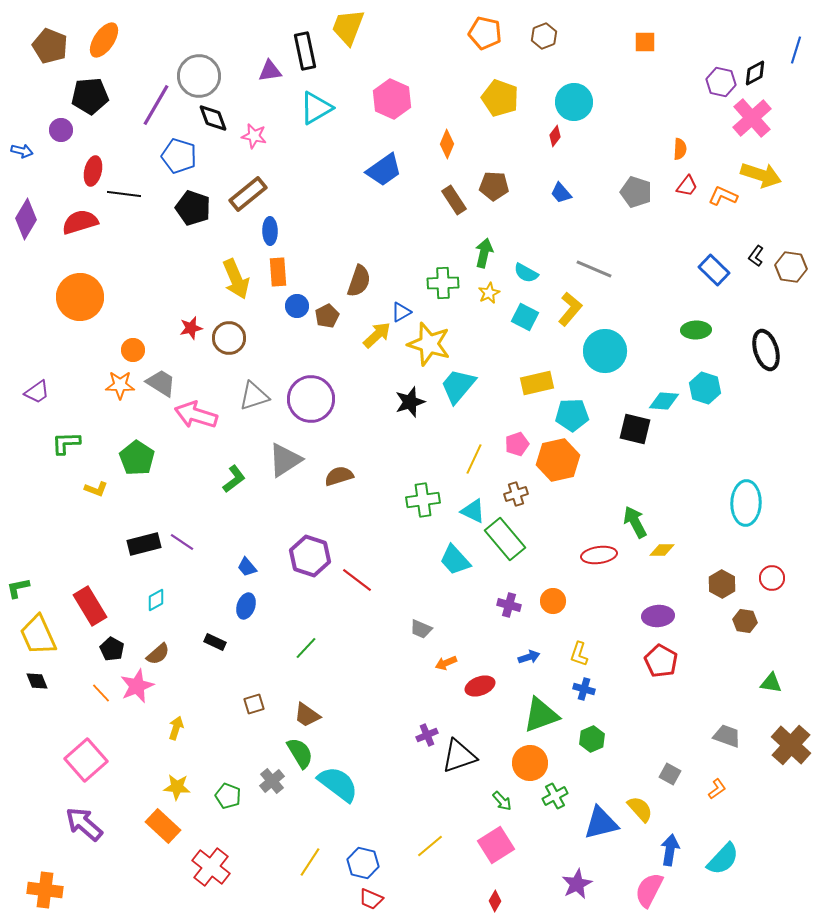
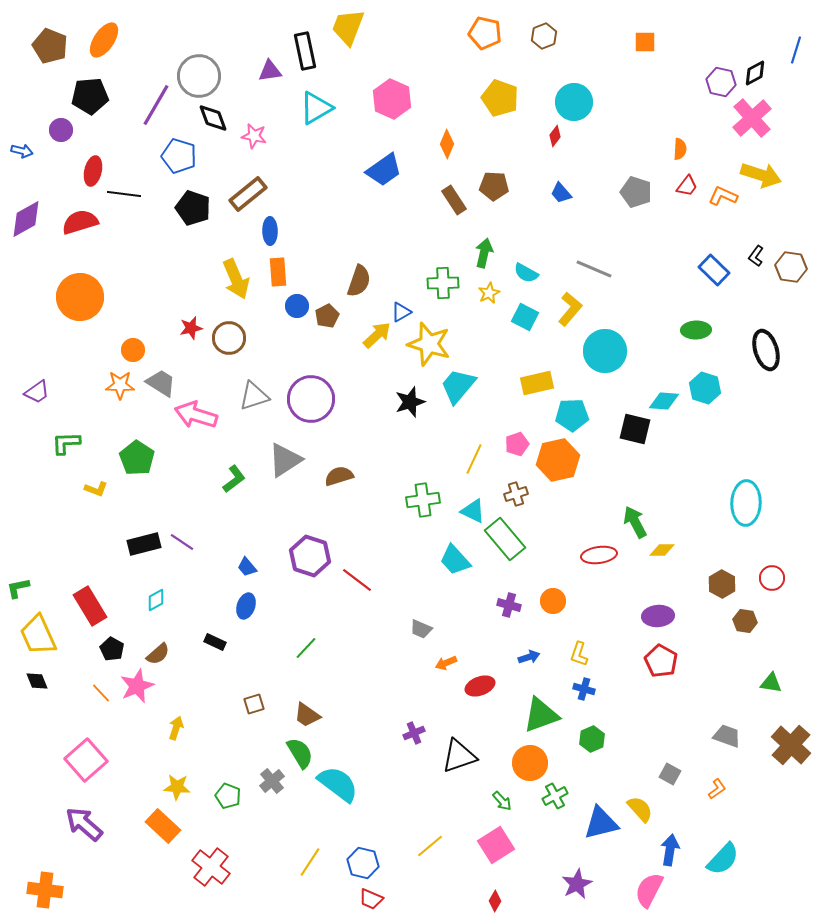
purple diamond at (26, 219): rotated 30 degrees clockwise
purple cross at (427, 735): moved 13 px left, 2 px up
